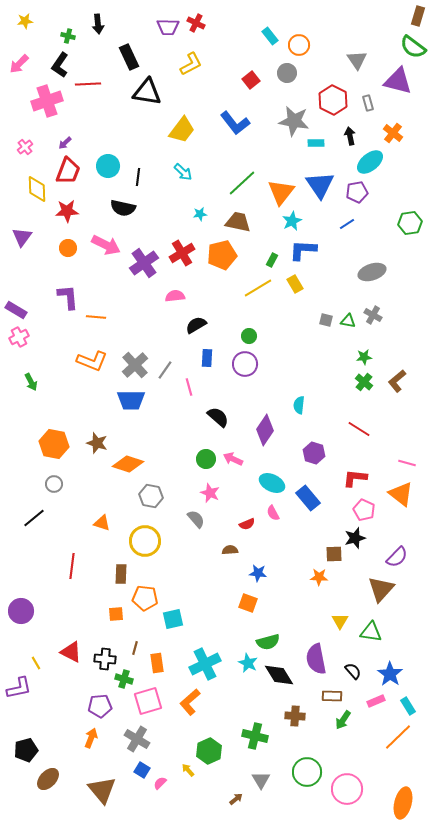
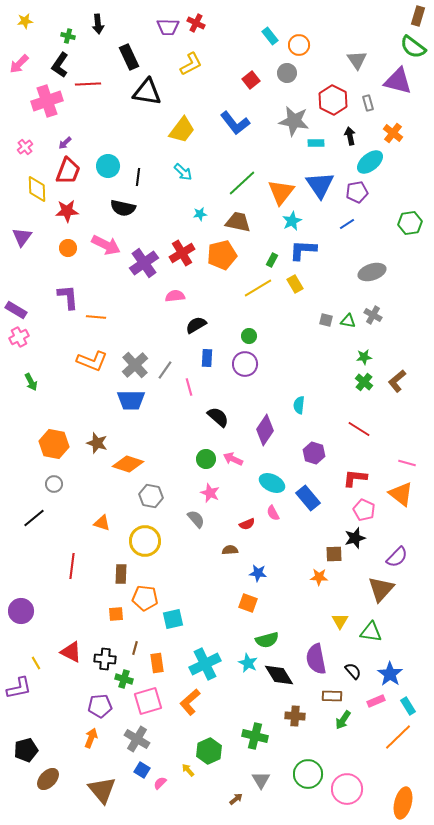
green semicircle at (268, 642): moved 1 px left, 2 px up
green circle at (307, 772): moved 1 px right, 2 px down
